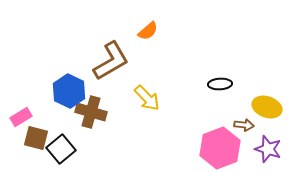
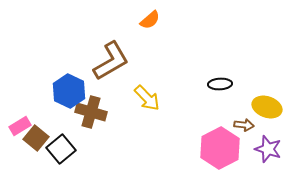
orange semicircle: moved 2 px right, 11 px up
pink rectangle: moved 1 px left, 9 px down
brown square: rotated 25 degrees clockwise
pink hexagon: rotated 6 degrees counterclockwise
